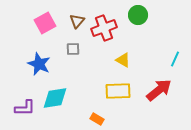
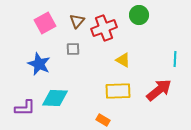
green circle: moved 1 px right
cyan line: rotated 21 degrees counterclockwise
cyan diamond: rotated 12 degrees clockwise
orange rectangle: moved 6 px right, 1 px down
